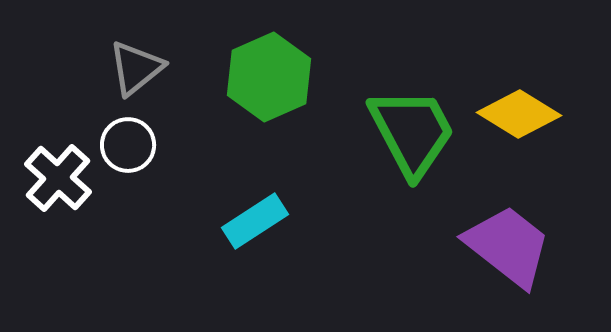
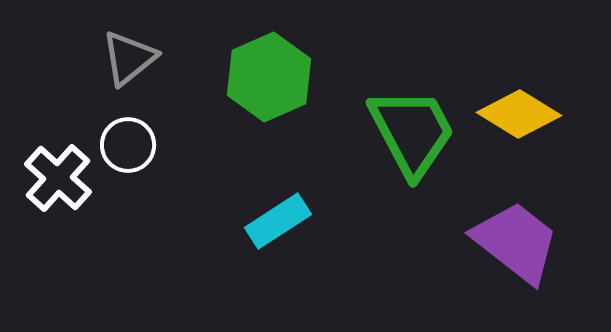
gray triangle: moved 7 px left, 10 px up
cyan rectangle: moved 23 px right
purple trapezoid: moved 8 px right, 4 px up
